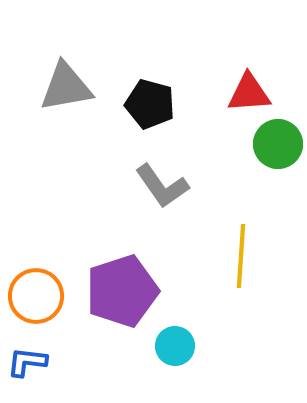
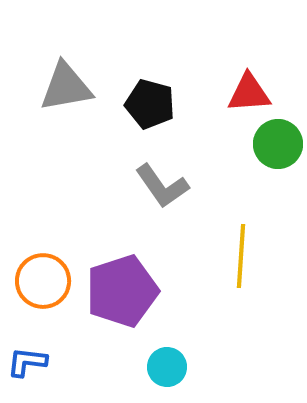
orange circle: moved 7 px right, 15 px up
cyan circle: moved 8 px left, 21 px down
